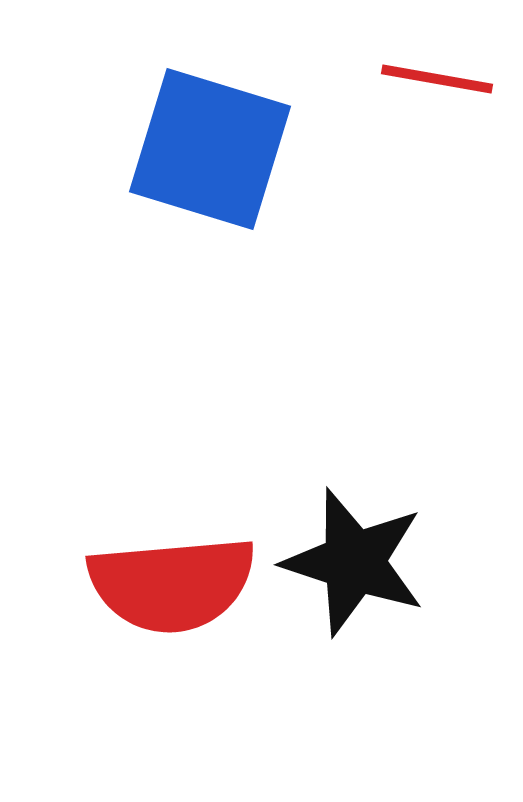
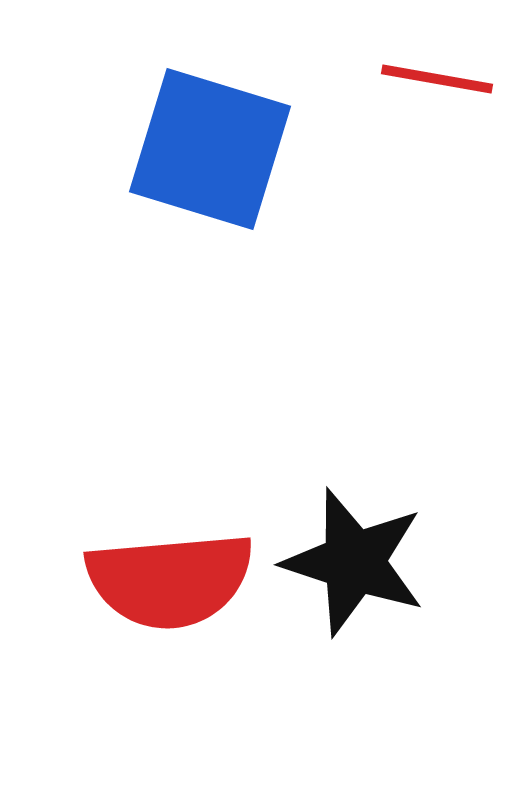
red semicircle: moved 2 px left, 4 px up
